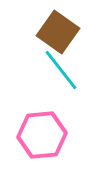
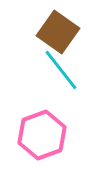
pink hexagon: rotated 15 degrees counterclockwise
